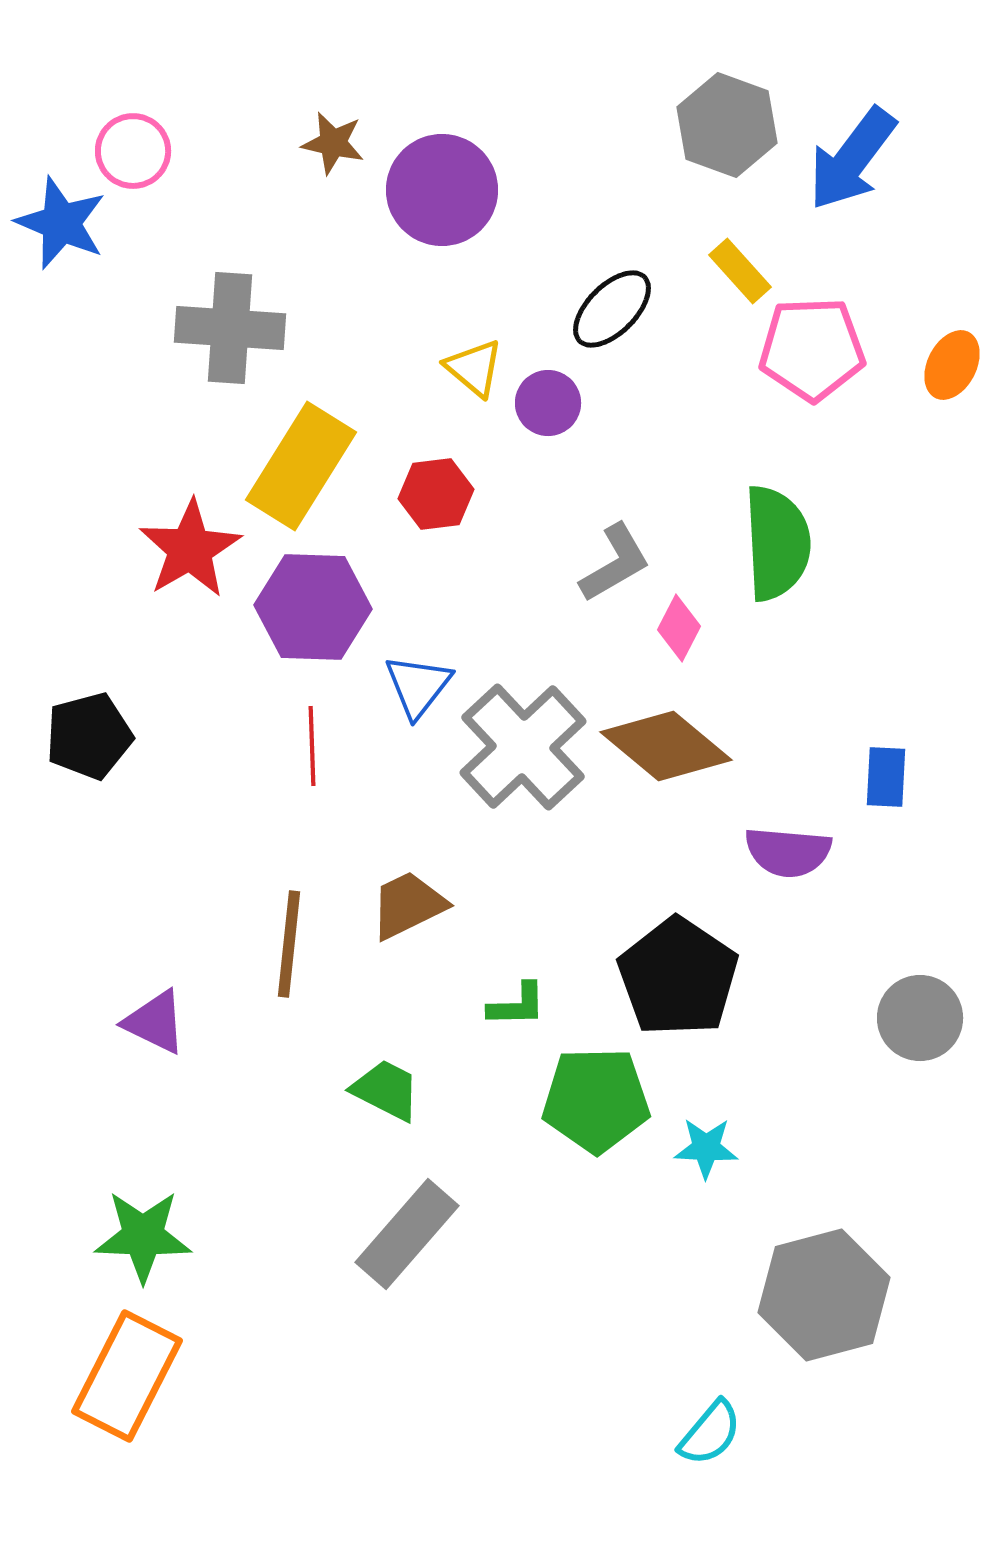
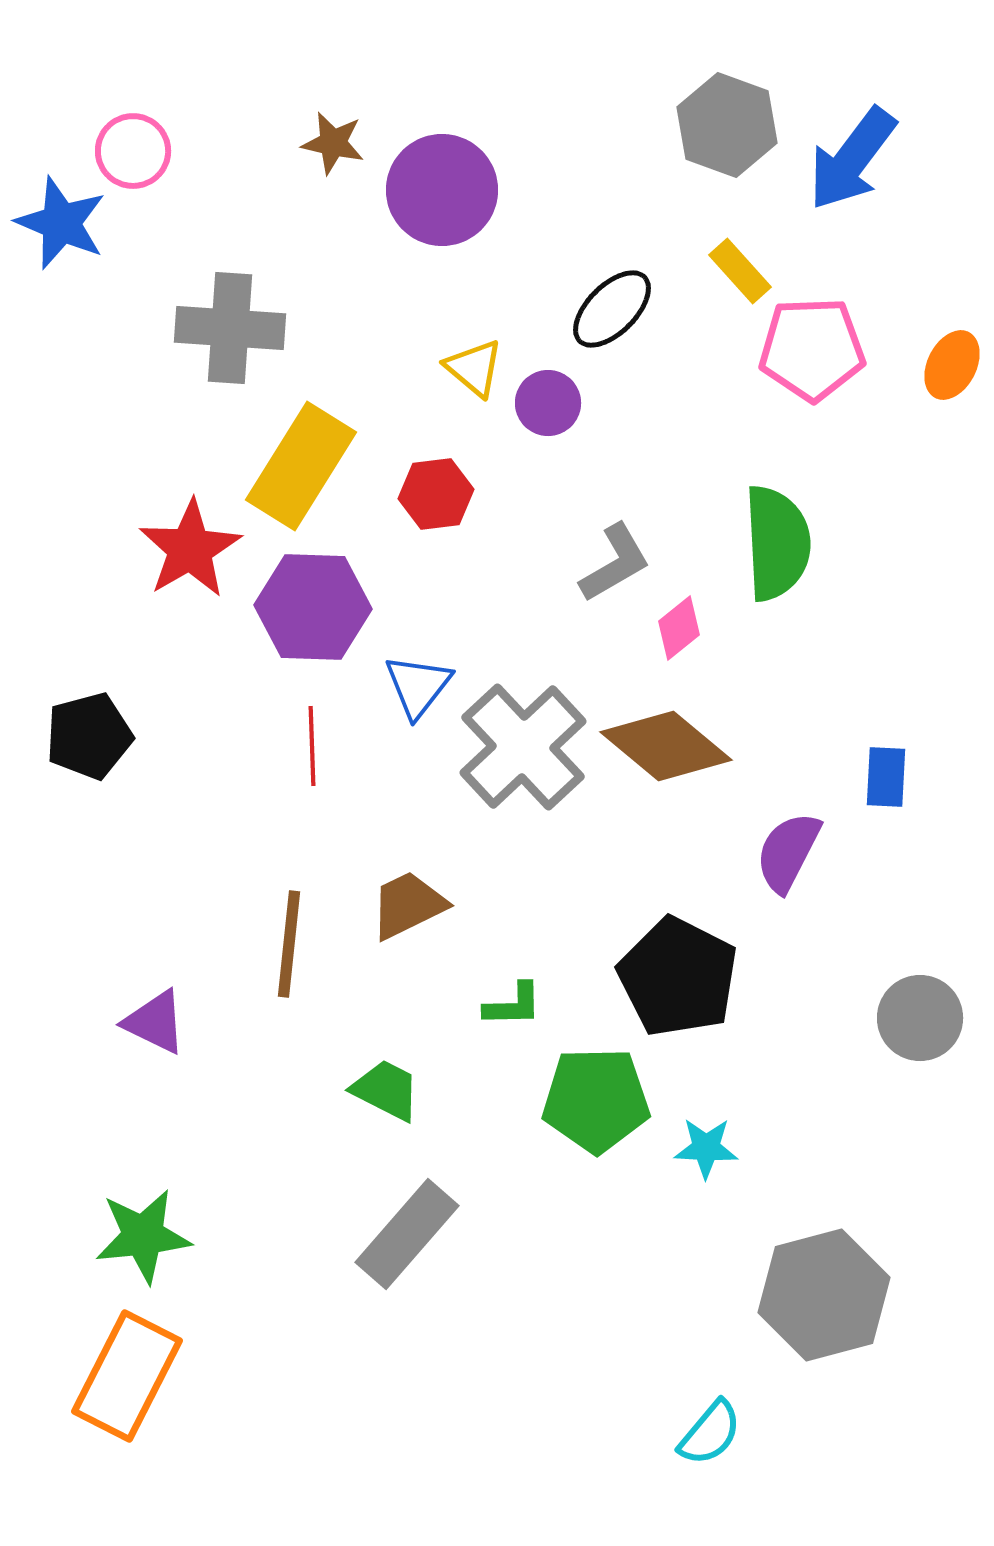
pink diamond at (679, 628): rotated 24 degrees clockwise
purple semicircle at (788, 852): rotated 112 degrees clockwise
black pentagon at (678, 977): rotated 7 degrees counterclockwise
green L-shape at (517, 1005): moved 4 px left
green star at (143, 1236): rotated 8 degrees counterclockwise
